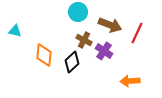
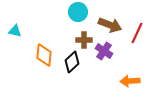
brown cross: rotated 28 degrees counterclockwise
